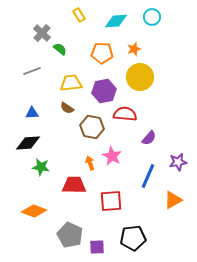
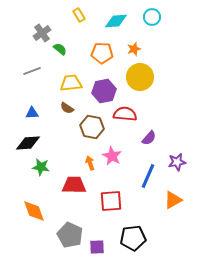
gray cross: rotated 12 degrees clockwise
purple star: moved 1 px left
orange diamond: rotated 50 degrees clockwise
